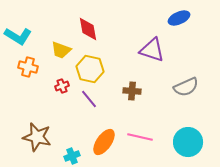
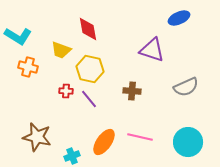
red cross: moved 4 px right, 5 px down; rotated 24 degrees clockwise
